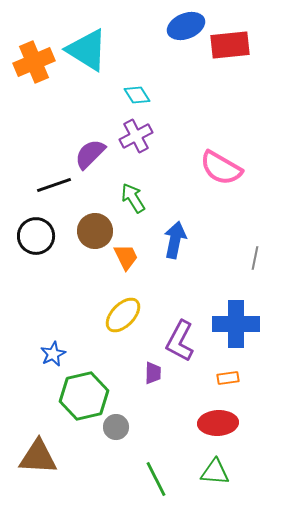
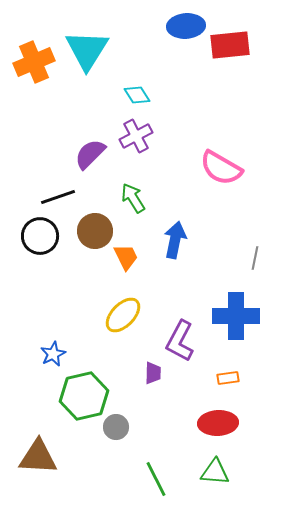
blue ellipse: rotated 18 degrees clockwise
cyan triangle: rotated 30 degrees clockwise
black line: moved 4 px right, 12 px down
black circle: moved 4 px right
blue cross: moved 8 px up
